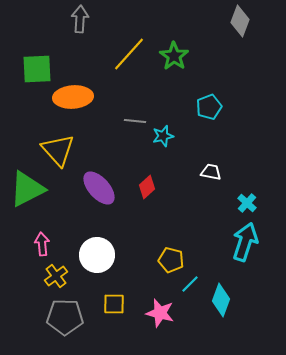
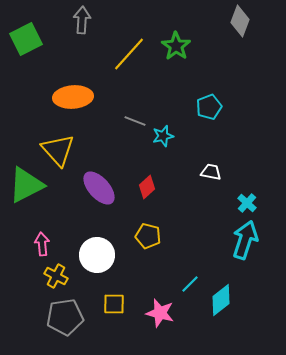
gray arrow: moved 2 px right, 1 px down
green star: moved 2 px right, 10 px up
green square: moved 11 px left, 30 px up; rotated 24 degrees counterclockwise
gray line: rotated 15 degrees clockwise
green triangle: moved 1 px left, 4 px up
cyan arrow: moved 2 px up
yellow pentagon: moved 23 px left, 24 px up
yellow cross: rotated 25 degrees counterclockwise
cyan diamond: rotated 32 degrees clockwise
gray pentagon: rotated 9 degrees counterclockwise
